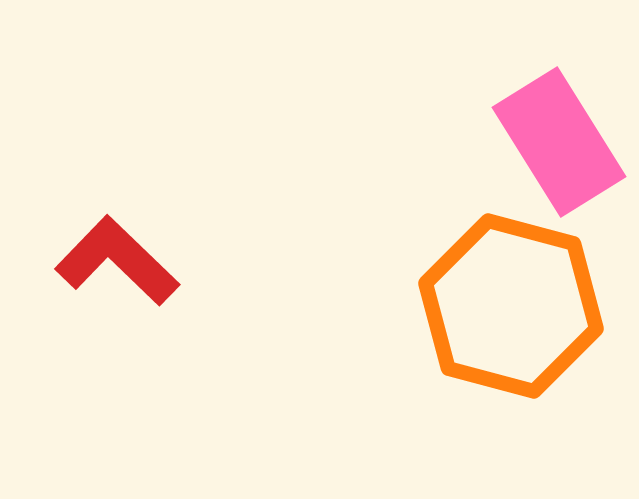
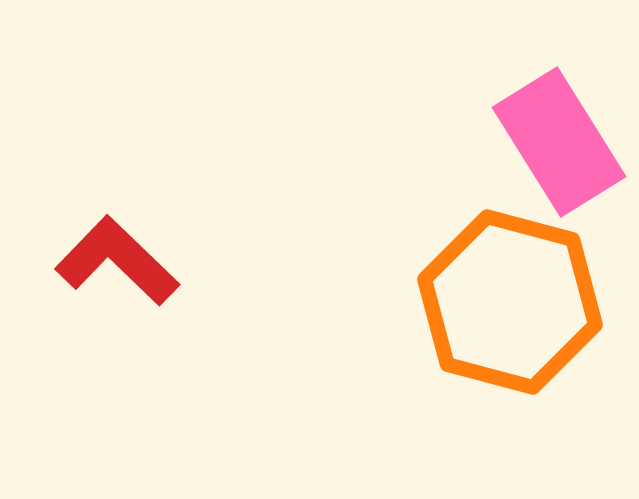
orange hexagon: moved 1 px left, 4 px up
